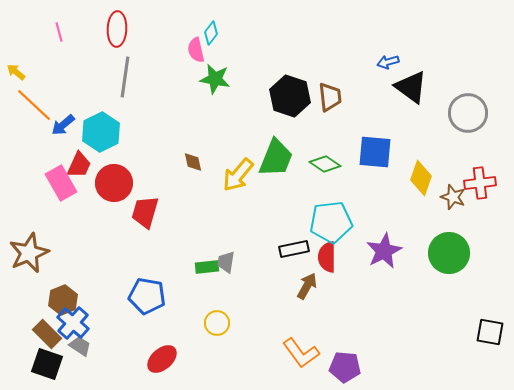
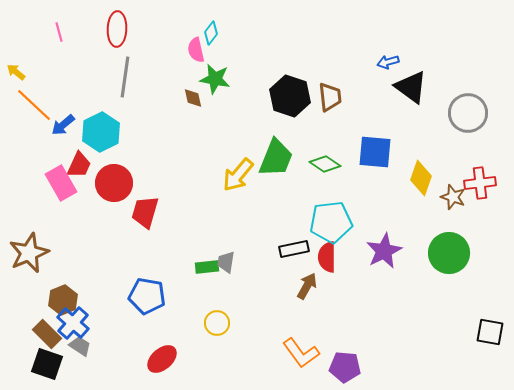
brown diamond at (193, 162): moved 64 px up
